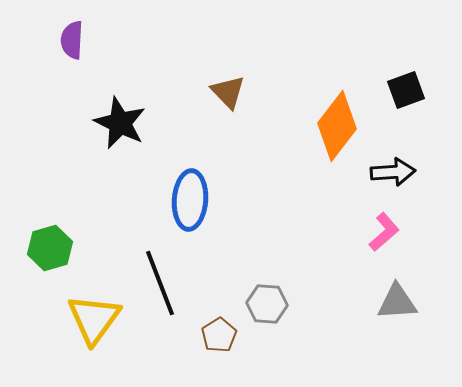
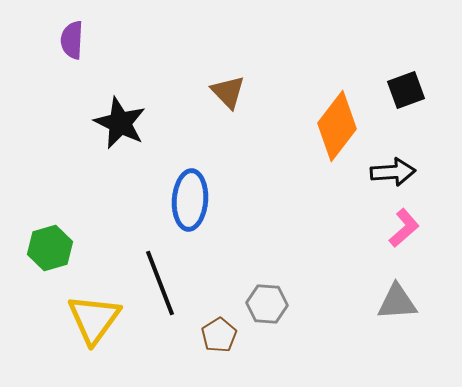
pink L-shape: moved 20 px right, 4 px up
